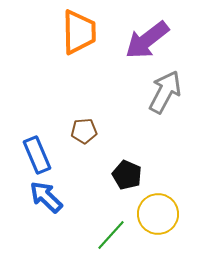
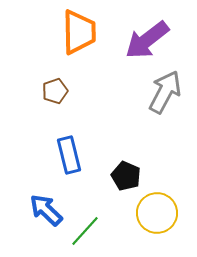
brown pentagon: moved 29 px left, 40 px up; rotated 15 degrees counterclockwise
blue rectangle: moved 32 px right; rotated 9 degrees clockwise
black pentagon: moved 1 px left, 1 px down
blue arrow: moved 13 px down
yellow circle: moved 1 px left, 1 px up
green line: moved 26 px left, 4 px up
